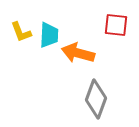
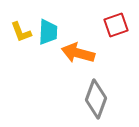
red square: rotated 25 degrees counterclockwise
cyan trapezoid: moved 1 px left, 3 px up
